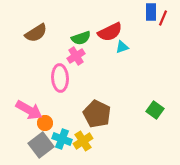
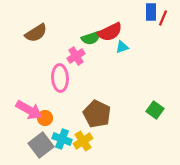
green semicircle: moved 10 px right
orange circle: moved 5 px up
